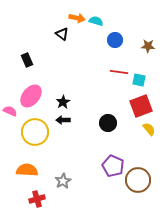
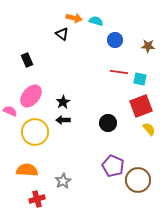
orange arrow: moved 3 px left
cyan square: moved 1 px right, 1 px up
